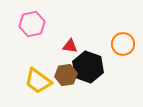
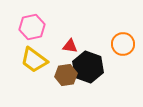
pink hexagon: moved 3 px down
yellow trapezoid: moved 4 px left, 21 px up
